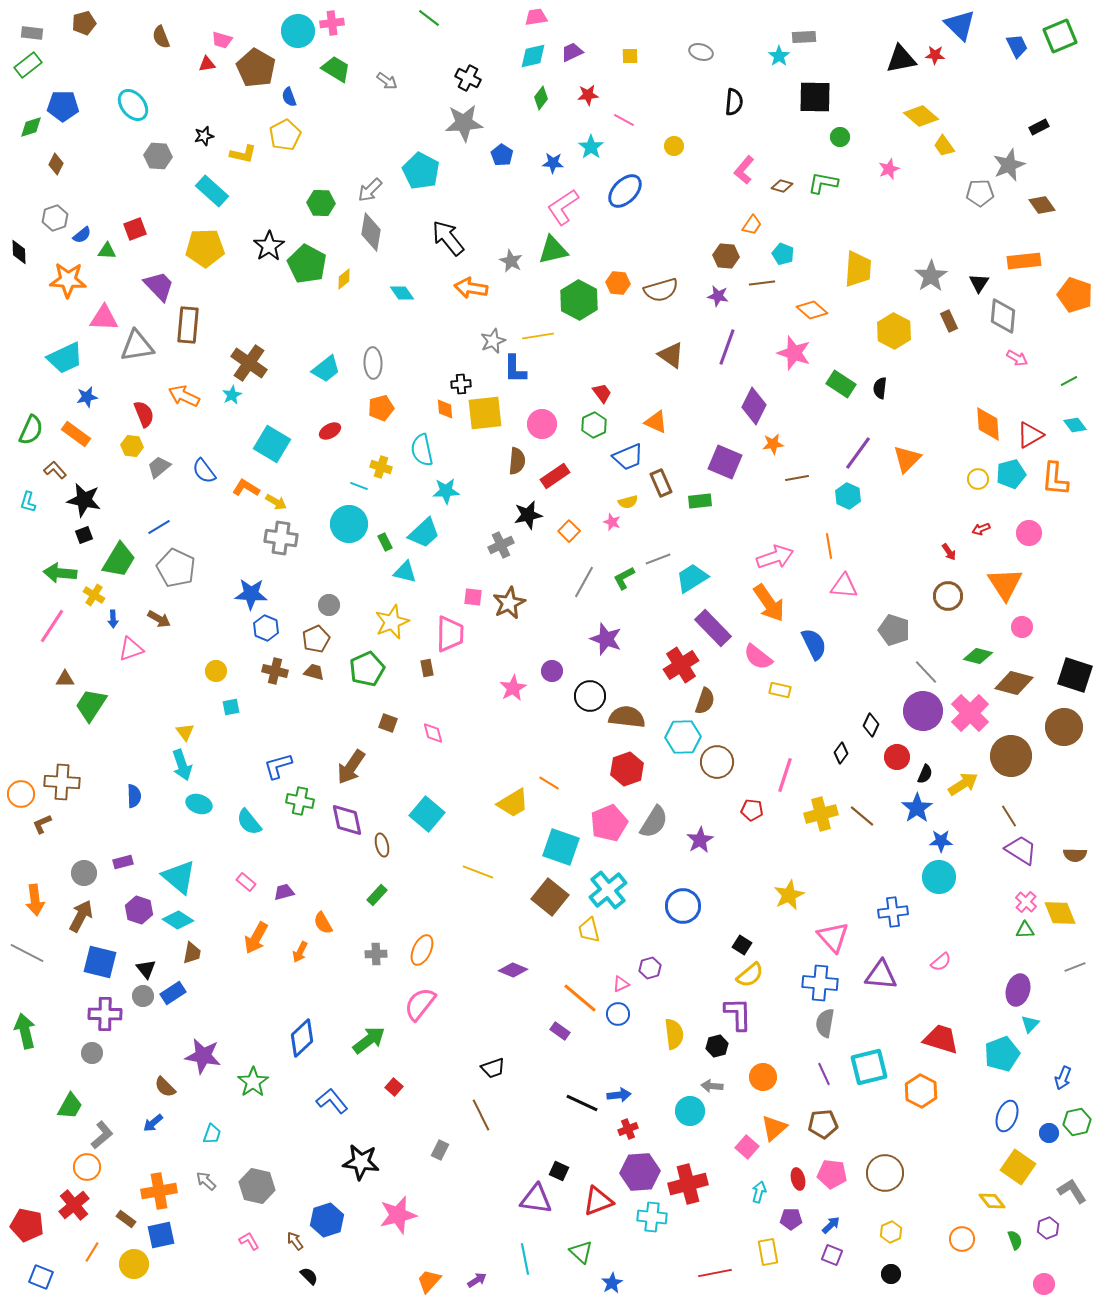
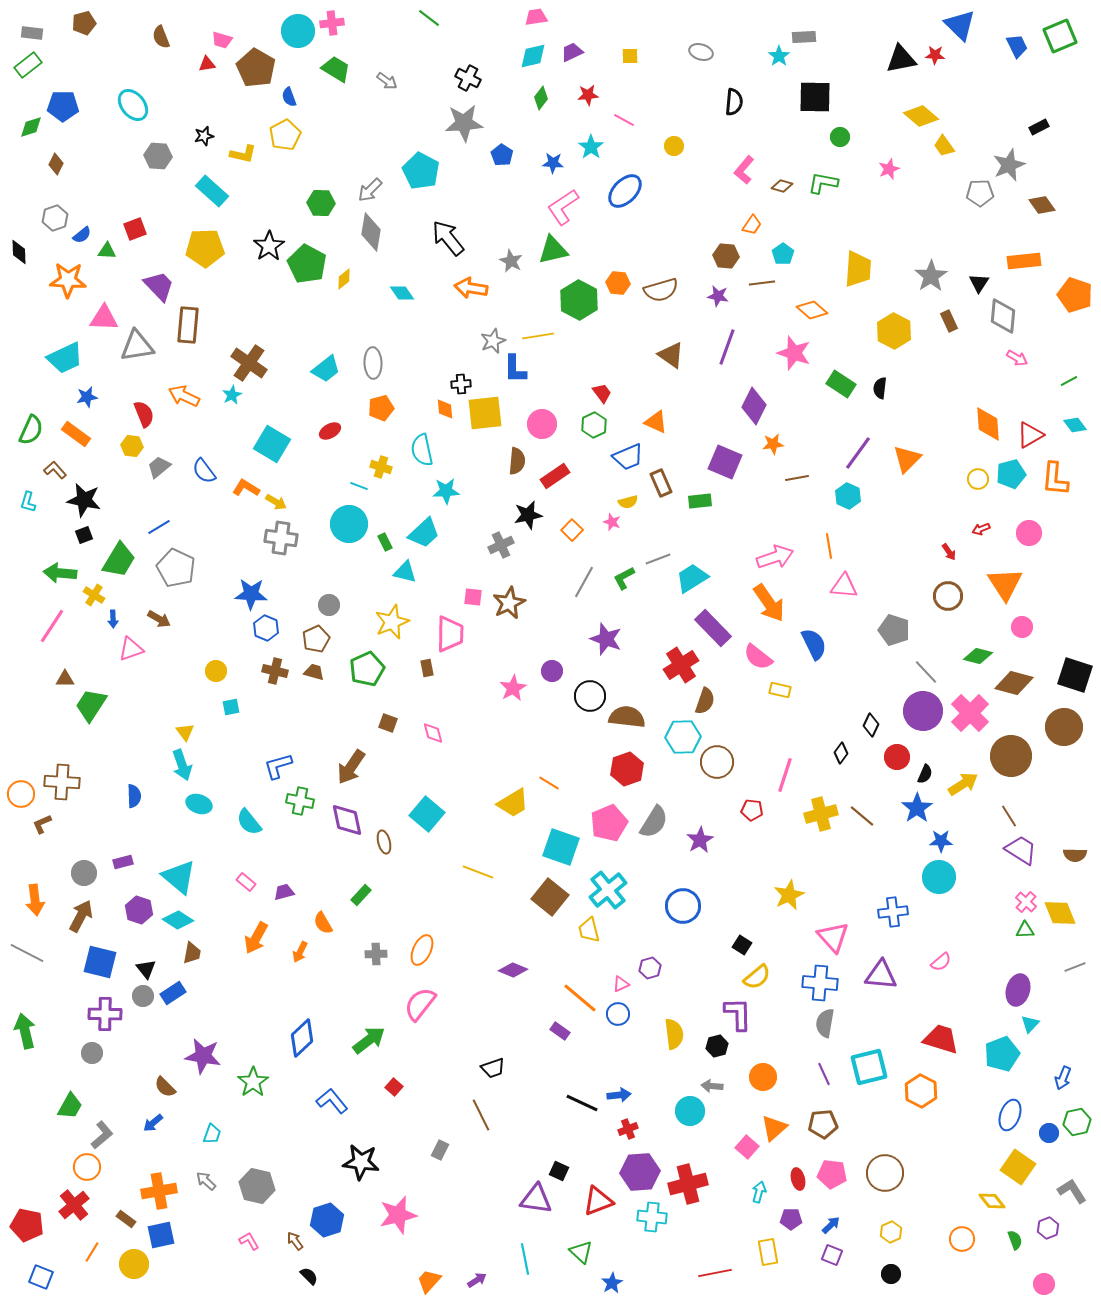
cyan pentagon at (783, 254): rotated 15 degrees clockwise
orange square at (569, 531): moved 3 px right, 1 px up
brown ellipse at (382, 845): moved 2 px right, 3 px up
green rectangle at (377, 895): moved 16 px left
yellow semicircle at (750, 975): moved 7 px right, 2 px down
blue ellipse at (1007, 1116): moved 3 px right, 1 px up
